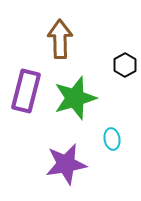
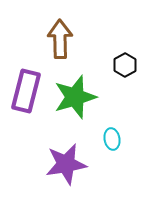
green star: moved 1 px up
